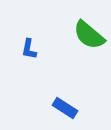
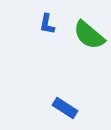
blue L-shape: moved 18 px right, 25 px up
